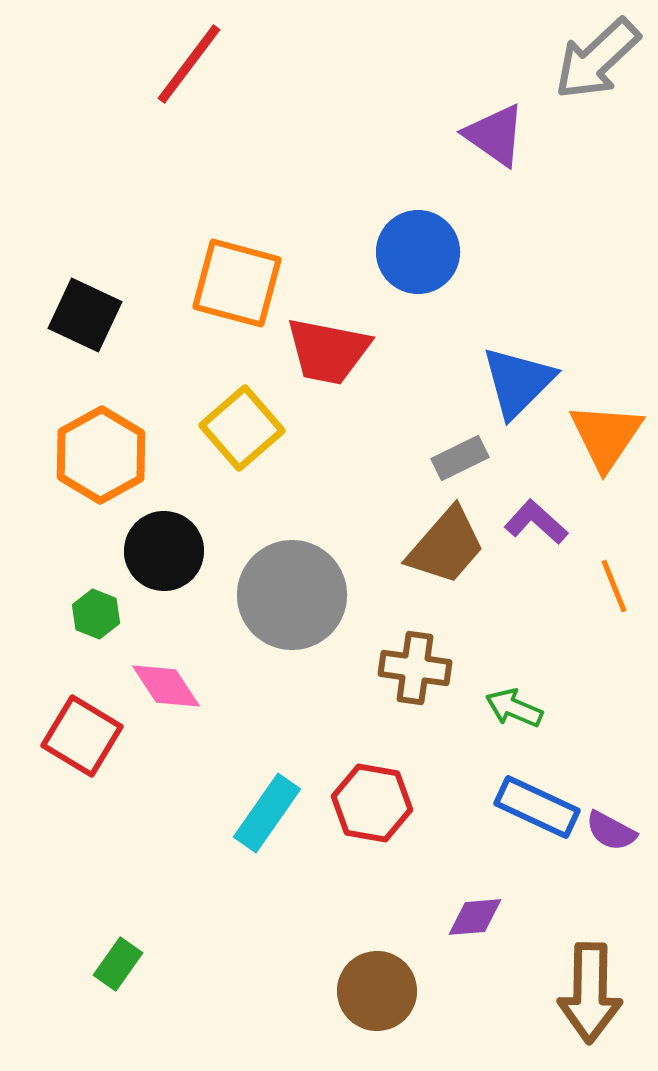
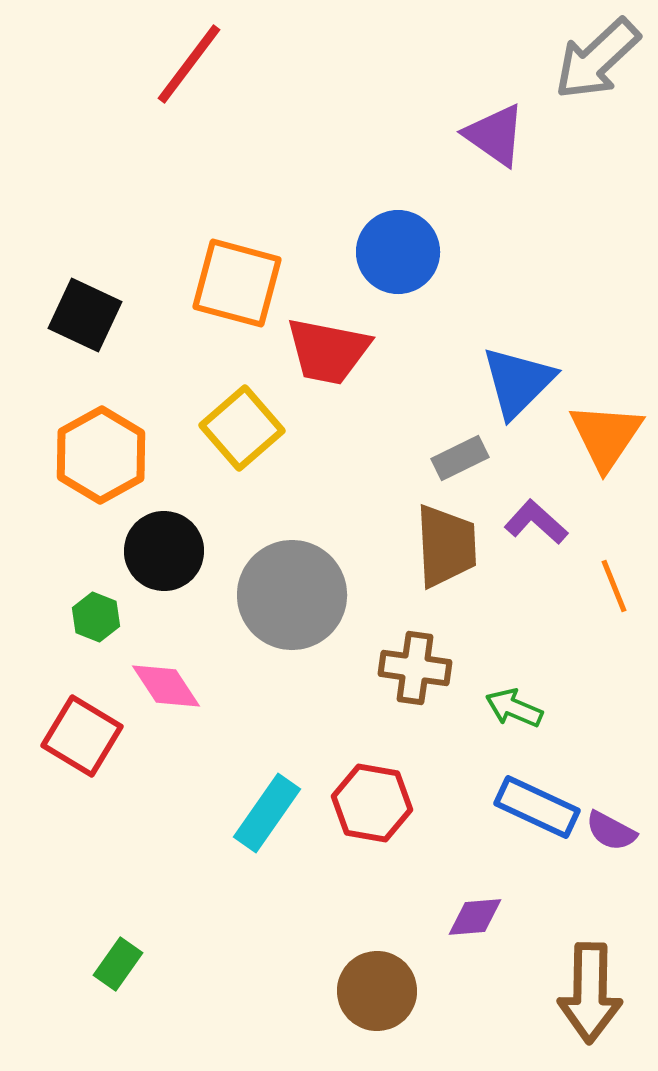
blue circle: moved 20 px left
brown trapezoid: rotated 44 degrees counterclockwise
green hexagon: moved 3 px down
